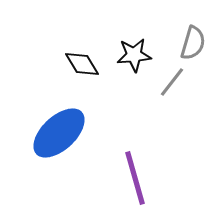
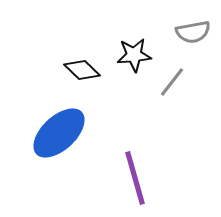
gray semicircle: moved 11 px up; rotated 64 degrees clockwise
black diamond: moved 6 px down; rotated 15 degrees counterclockwise
